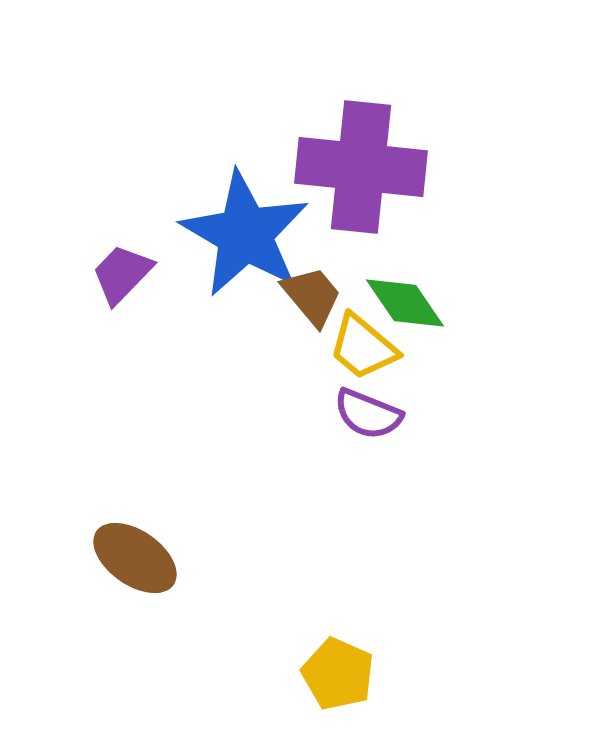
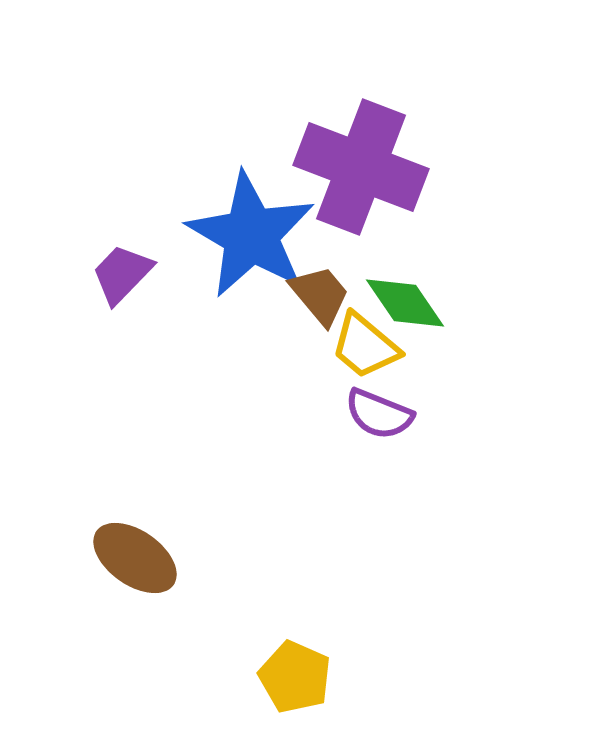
purple cross: rotated 15 degrees clockwise
blue star: moved 6 px right, 1 px down
brown trapezoid: moved 8 px right, 1 px up
yellow trapezoid: moved 2 px right, 1 px up
purple semicircle: moved 11 px right
yellow pentagon: moved 43 px left, 3 px down
